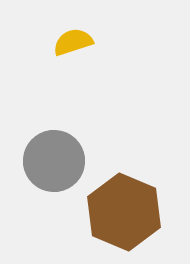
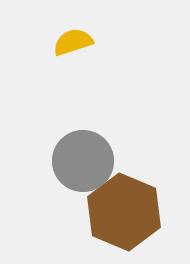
gray circle: moved 29 px right
